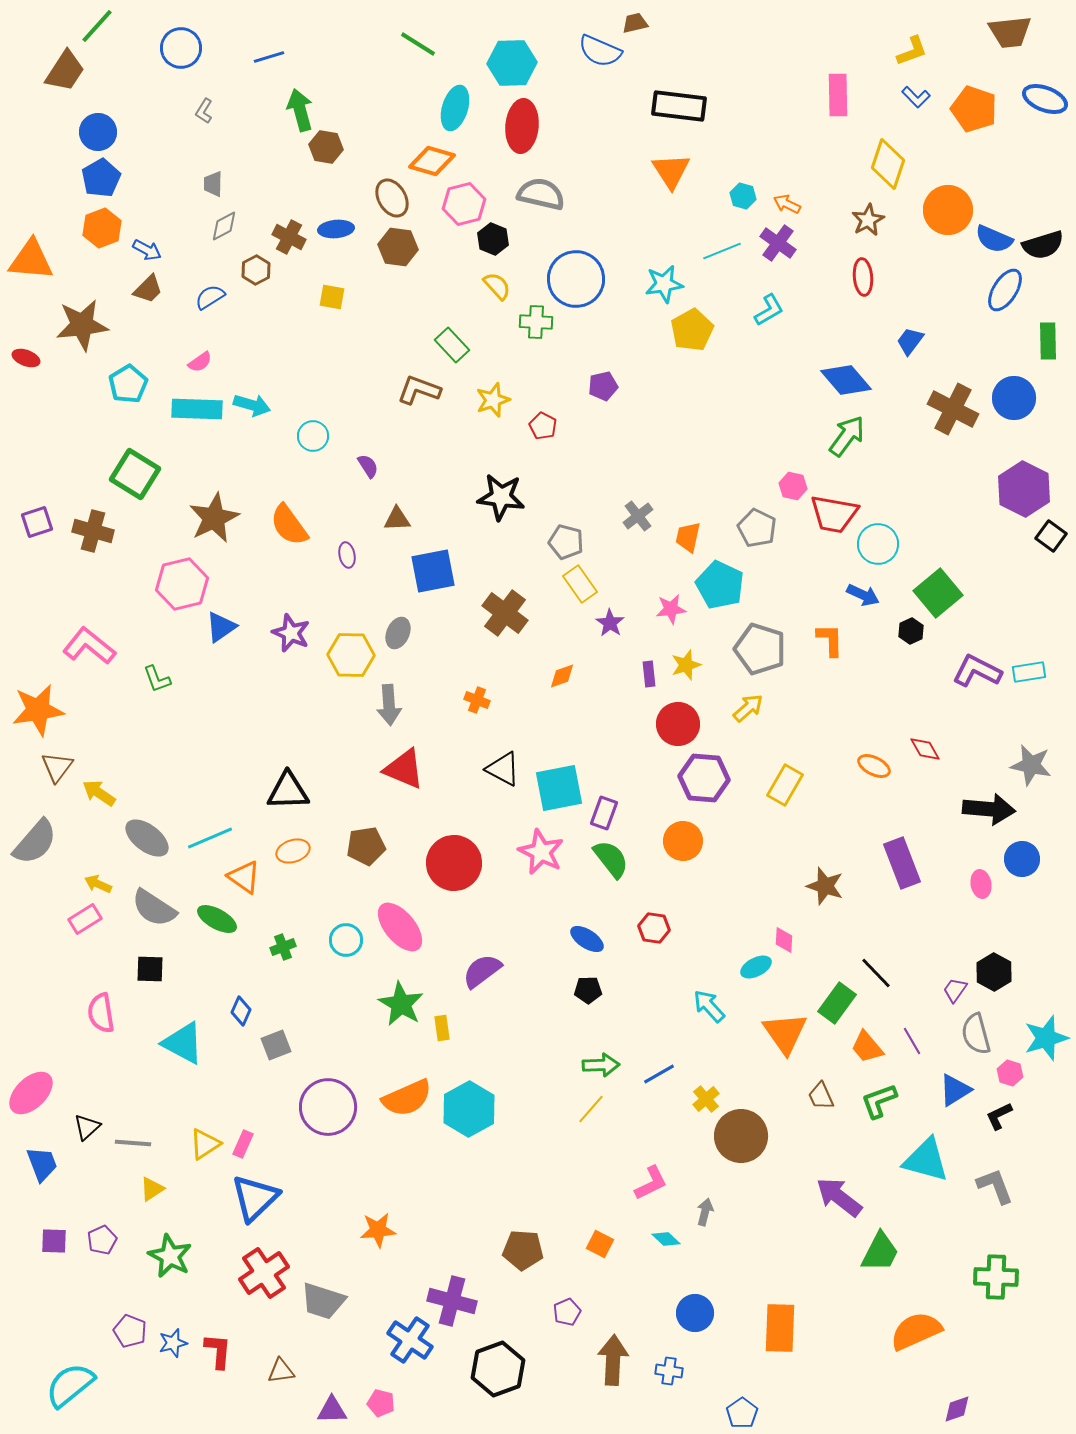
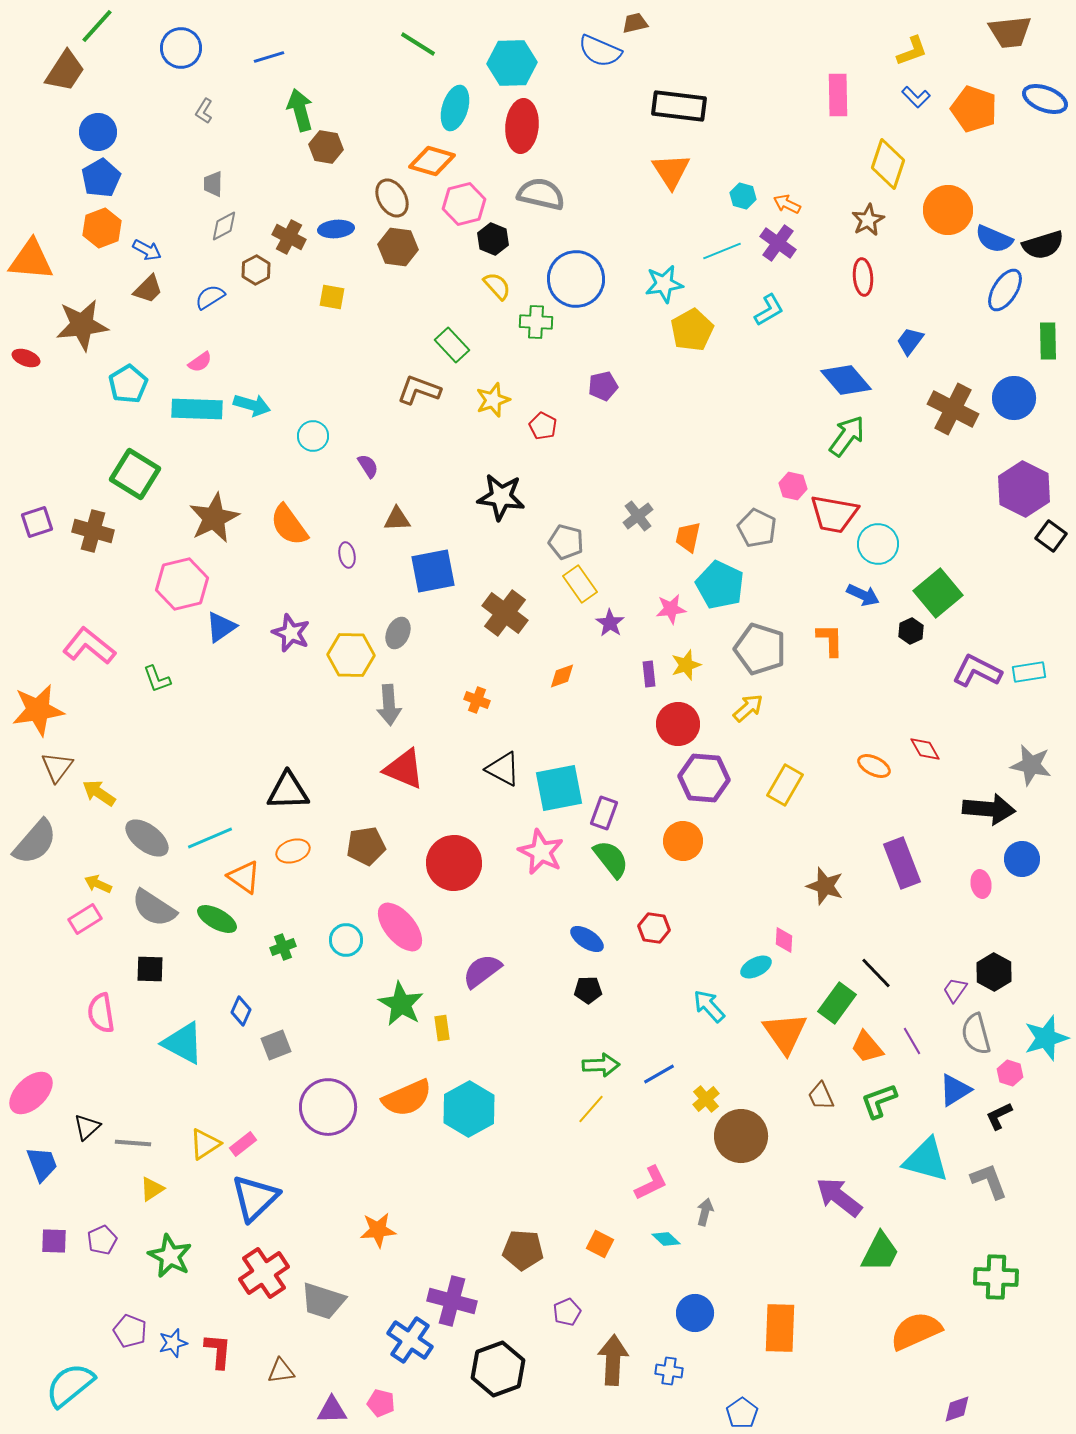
pink rectangle at (243, 1144): rotated 28 degrees clockwise
gray L-shape at (995, 1186): moved 6 px left, 5 px up
